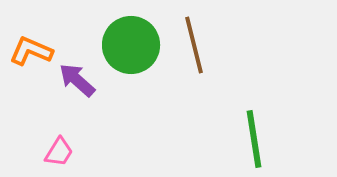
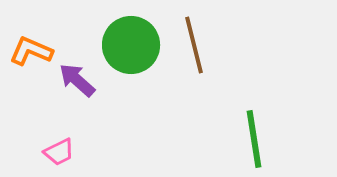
pink trapezoid: rotated 32 degrees clockwise
